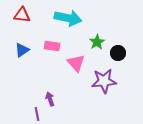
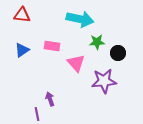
cyan arrow: moved 12 px right, 1 px down
green star: rotated 28 degrees clockwise
